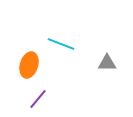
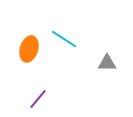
cyan line: moved 3 px right, 5 px up; rotated 12 degrees clockwise
orange ellipse: moved 16 px up
